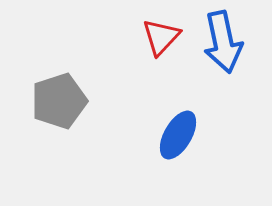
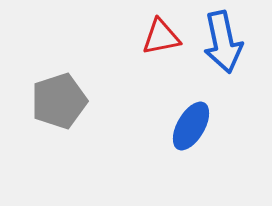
red triangle: rotated 36 degrees clockwise
blue ellipse: moved 13 px right, 9 px up
